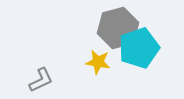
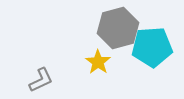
cyan pentagon: moved 13 px right, 1 px up; rotated 15 degrees clockwise
yellow star: rotated 25 degrees clockwise
